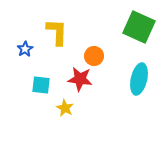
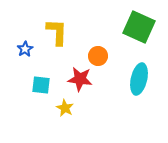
orange circle: moved 4 px right
